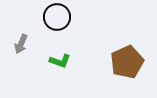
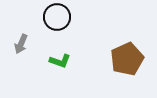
brown pentagon: moved 3 px up
